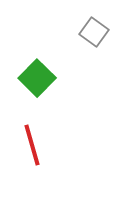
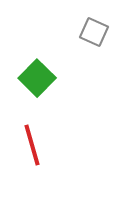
gray square: rotated 12 degrees counterclockwise
